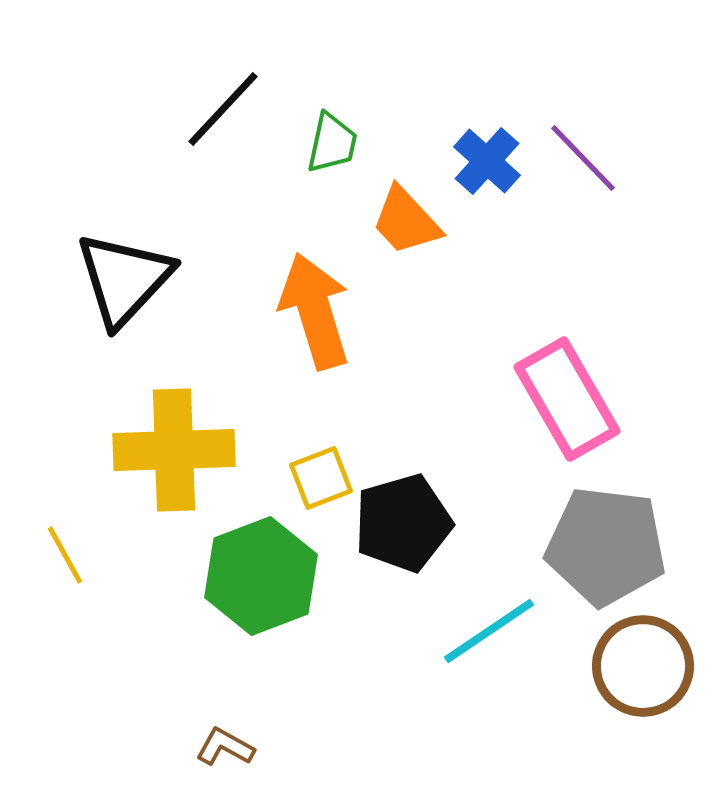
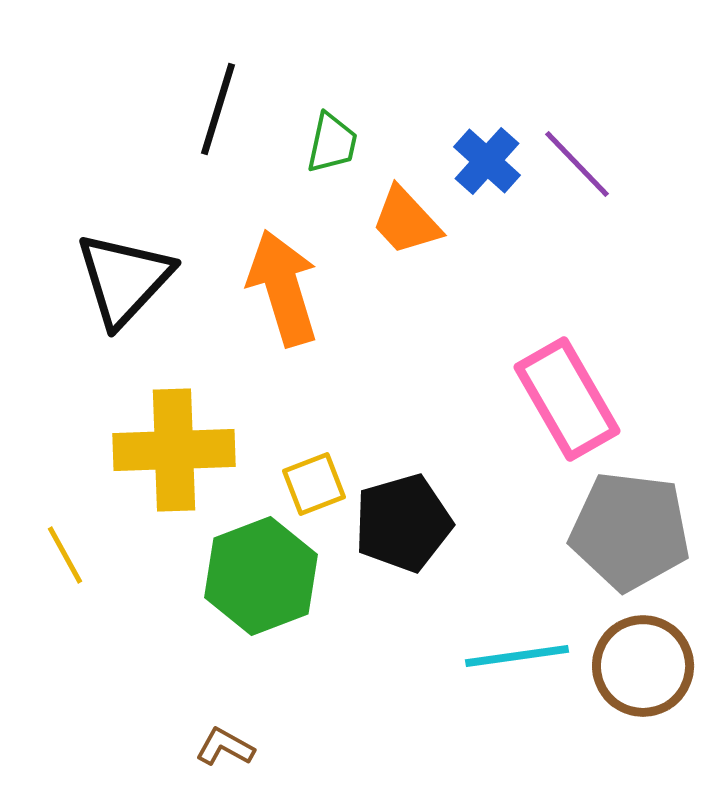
black line: moved 5 px left; rotated 26 degrees counterclockwise
purple line: moved 6 px left, 6 px down
orange arrow: moved 32 px left, 23 px up
yellow square: moved 7 px left, 6 px down
gray pentagon: moved 24 px right, 15 px up
cyan line: moved 28 px right, 25 px down; rotated 26 degrees clockwise
